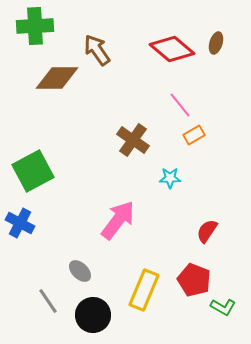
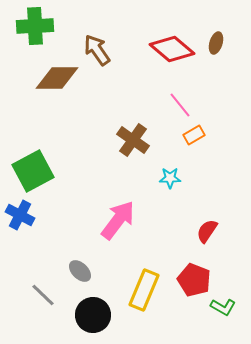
blue cross: moved 8 px up
gray line: moved 5 px left, 6 px up; rotated 12 degrees counterclockwise
